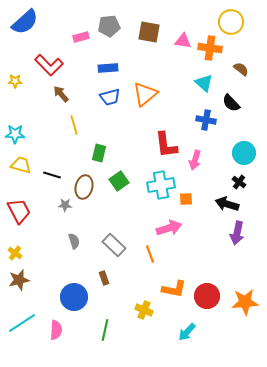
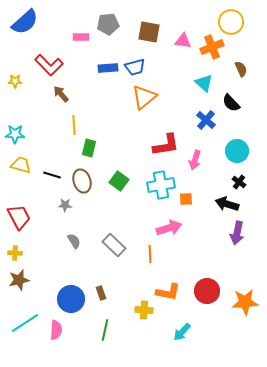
gray pentagon at (109, 26): moved 1 px left, 2 px up
pink rectangle at (81, 37): rotated 14 degrees clockwise
orange cross at (210, 48): moved 2 px right, 1 px up; rotated 30 degrees counterclockwise
brown semicircle at (241, 69): rotated 28 degrees clockwise
orange triangle at (145, 94): moved 1 px left, 3 px down
blue trapezoid at (110, 97): moved 25 px right, 30 px up
blue cross at (206, 120): rotated 30 degrees clockwise
yellow line at (74, 125): rotated 12 degrees clockwise
red L-shape at (166, 145): rotated 92 degrees counterclockwise
green rectangle at (99, 153): moved 10 px left, 5 px up
cyan circle at (244, 153): moved 7 px left, 2 px up
green square at (119, 181): rotated 18 degrees counterclockwise
brown ellipse at (84, 187): moved 2 px left, 6 px up; rotated 30 degrees counterclockwise
red trapezoid at (19, 211): moved 6 px down
gray semicircle at (74, 241): rotated 14 degrees counterclockwise
yellow cross at (15, 253): rotated 32 degrees counterclockwise
orange line at (150, 254): rotated 18 degrees clockwise
brown rectangle at (104, 278): moved 3 px left, 15 px down
orange L-shape at (174, 289): moved 6 px left, 3 px down
red circle at (207, 296): moved 5 px up
blue circle at (74, 297): moved 3 px left, 2 px down
yellow cross at (144, 310): rotated 18 degrees counterclockwise
cyan line at (22, 323): moved 3 px right
cyan arrow at (187, 332): moved 5 px left
